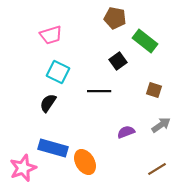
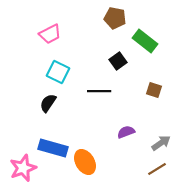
pink trapezoid: moved 1 px left, 1 px up; rotated 10 degrees counterclockwise
gray arrow: moved 18 px down
